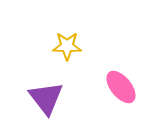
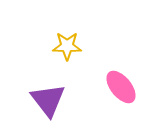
purple triangle: moved 2 px right, 2 px down
